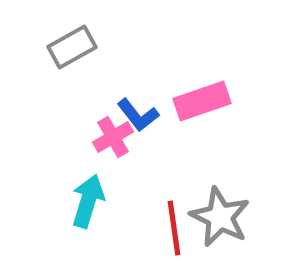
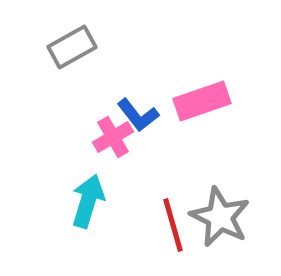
red line: moved 1 px left, 3 px up; rotated 8 degrees counterclockwise
